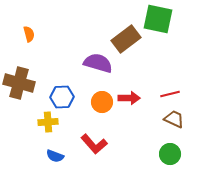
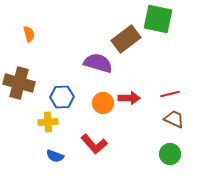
orange circle: moved 1 px right, 1 px down
